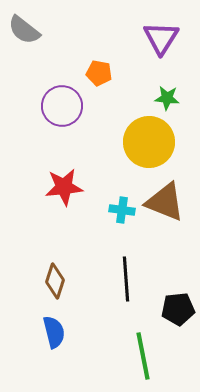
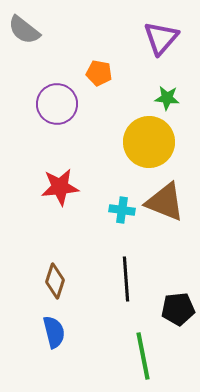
purple triangle: rotated 9 degrees clockwise
purple circle: moved 5 px left, 2 px up
red star: moved 4 px left
